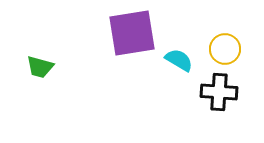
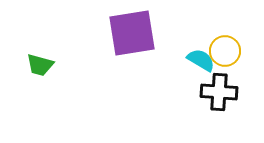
yellow circle: moved 2 px down
cyan semicircle: moved 22 px right
green trapezoid: moved 2 px up
